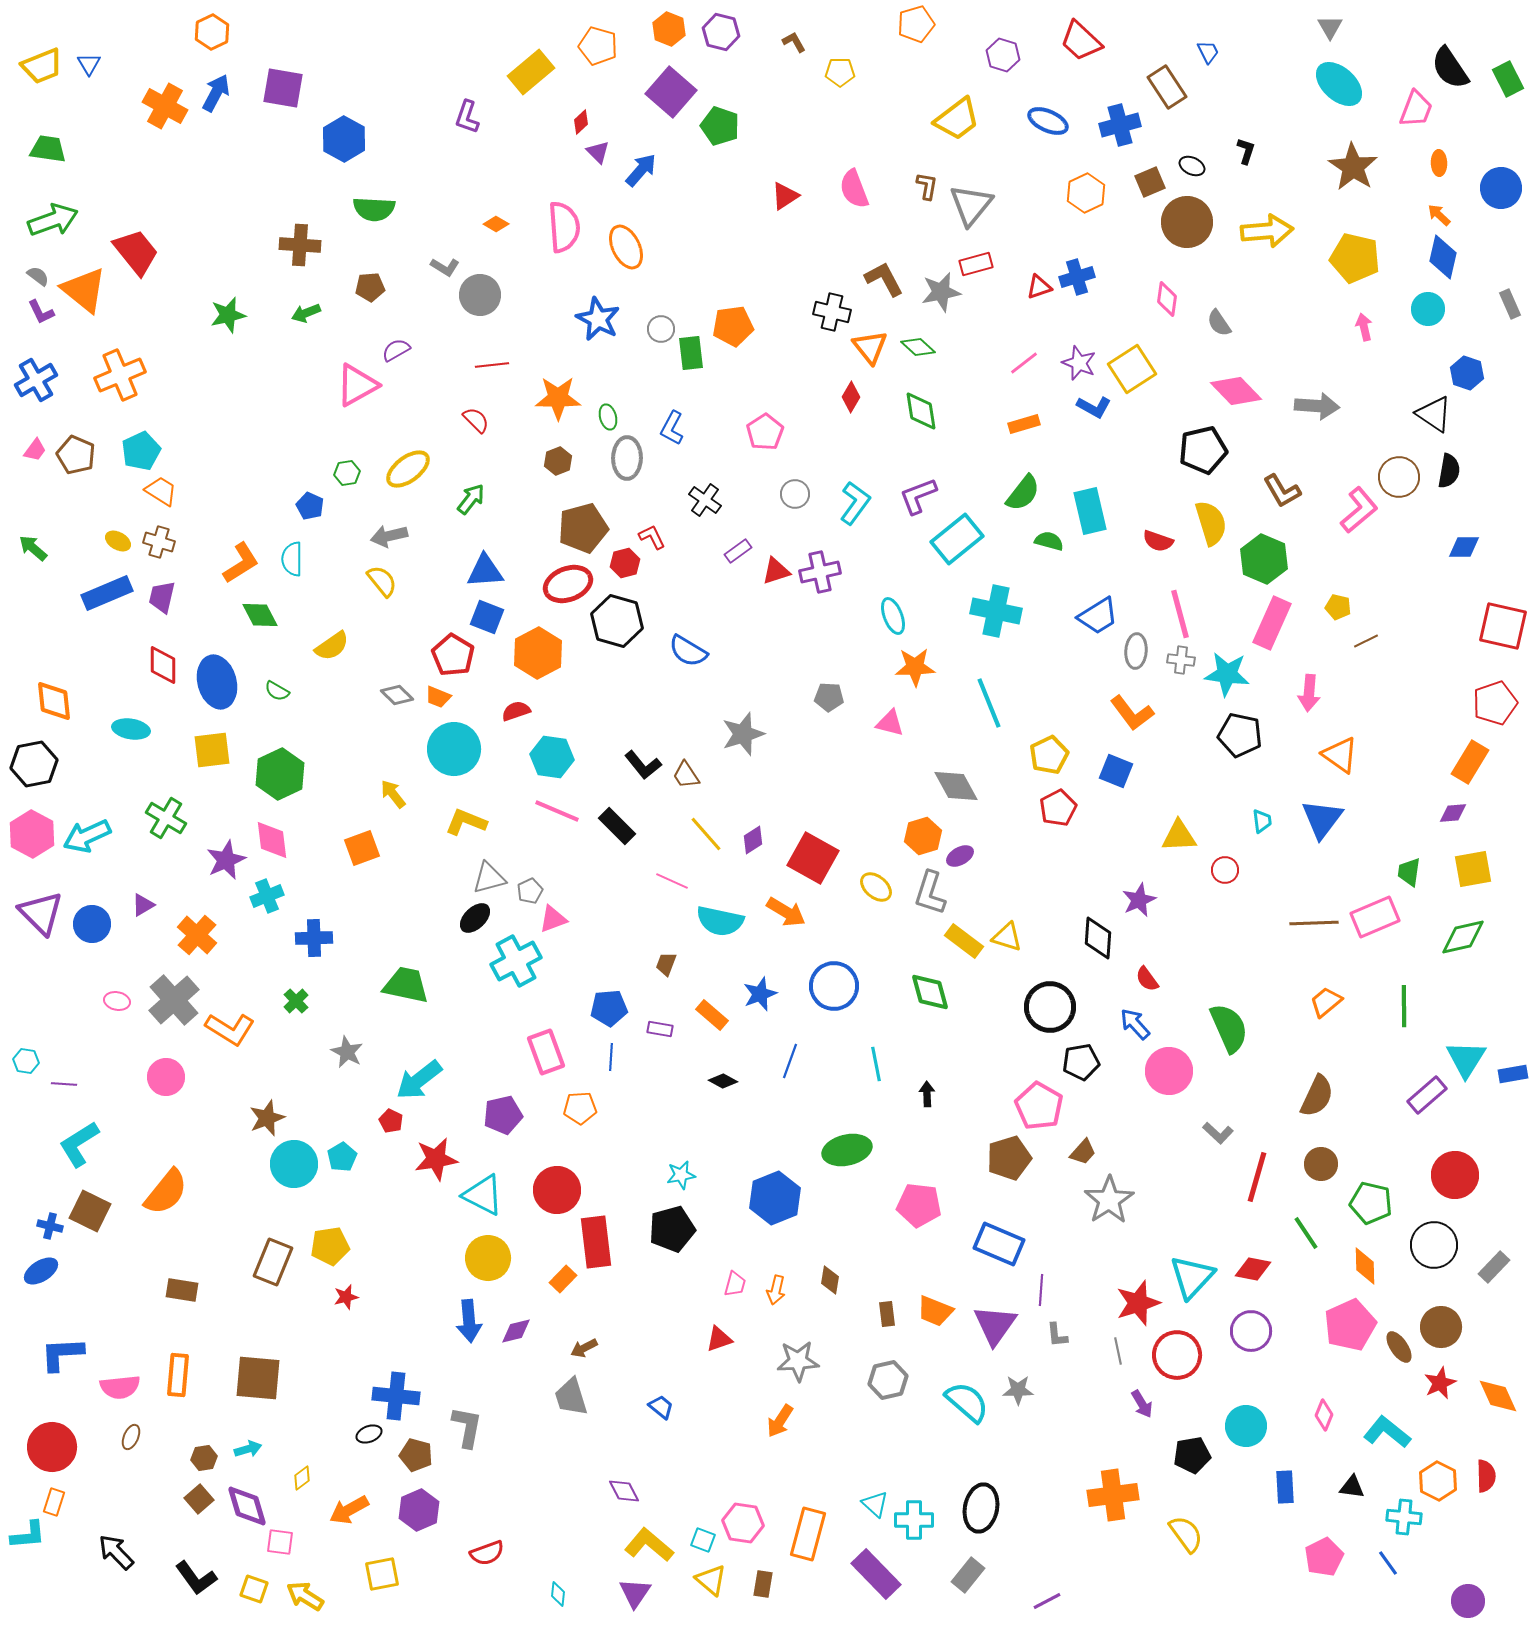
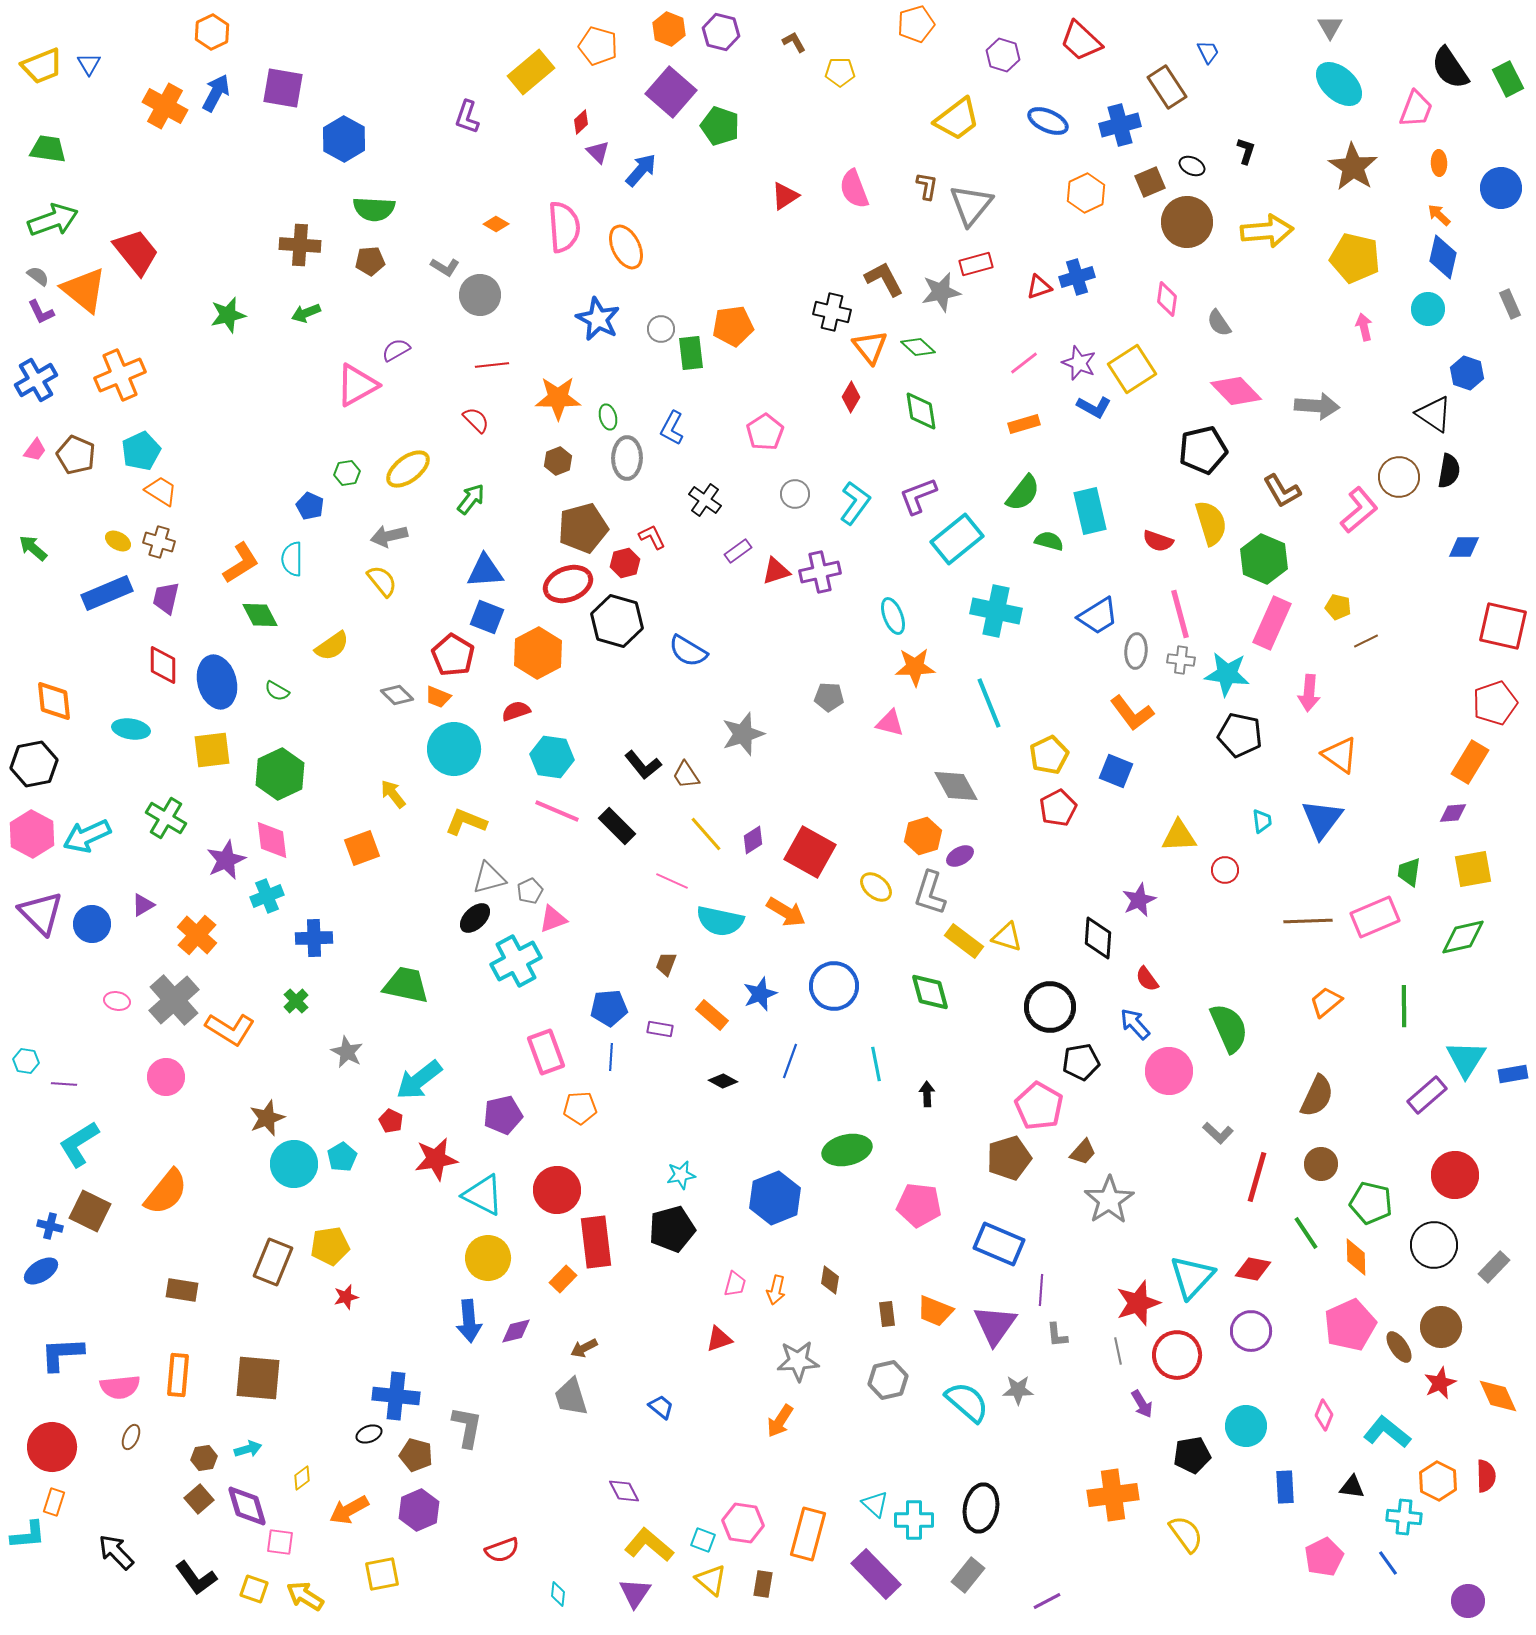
brown pentagon at (370, 287): moved 26 px up
purple trapezoid at (162, 597): moved 4 px right, 1 px down
red square at (813, 858): moved 3 px left, 6 px up
brown line at (1314, 923): moved 6 px left, 2 px up
orange diamond at (1365, 1266): moved 9 px left, 9 px up
red semicircle at (487, 1553): moved 15 px right, 3 px up
